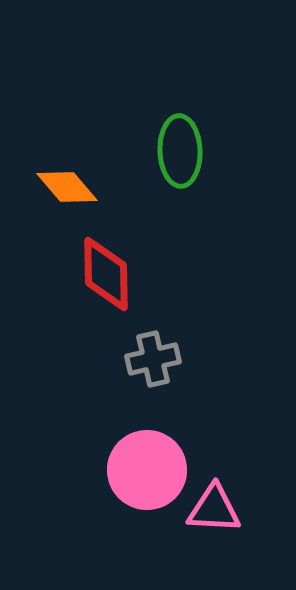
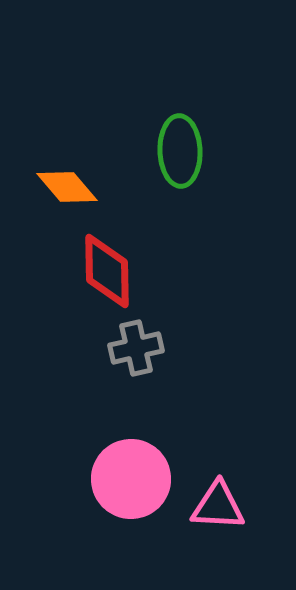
red diamond: moved 1 px right, 3 px up
gray cross: moved 17 px left, 11 px up
pink circle: moved 16 px left, 9 px down
pink triangle: moved 4 px right, 3 px up
